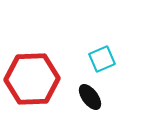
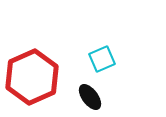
red hexagon: moved 2 px up; rotated 22 degrees counterclockwise
